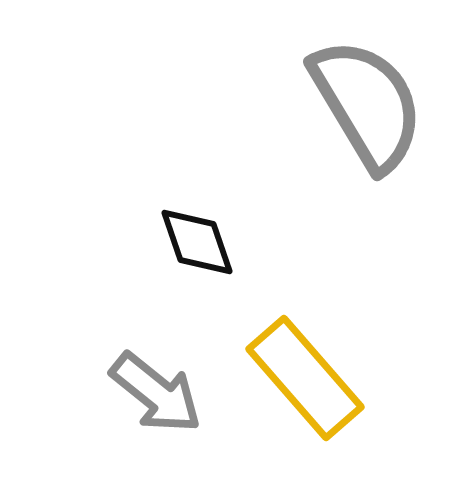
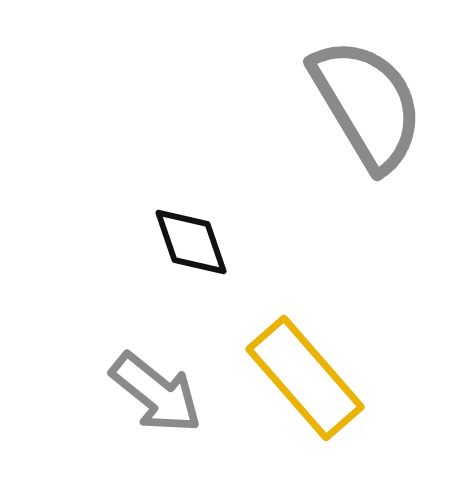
black diamond: moved 6 px left
